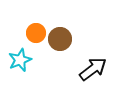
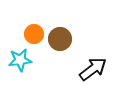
orange circle: moved 2 px left, 1 px down
cyan star: rotated 15 degrees clockwise
